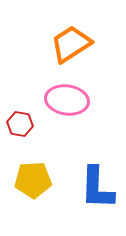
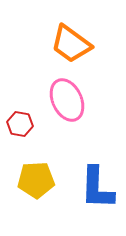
orange trapezoid: rotated 111 degrees counterclockwise
pink ellipse: rotated 57 degrees clockwise
yellow pentagon: moved 3 px right
